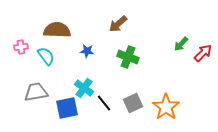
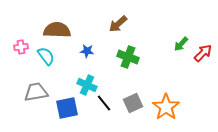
cyan cross: moved 3 px right, 3 px up; rotated 12 degrees counterclockwise
